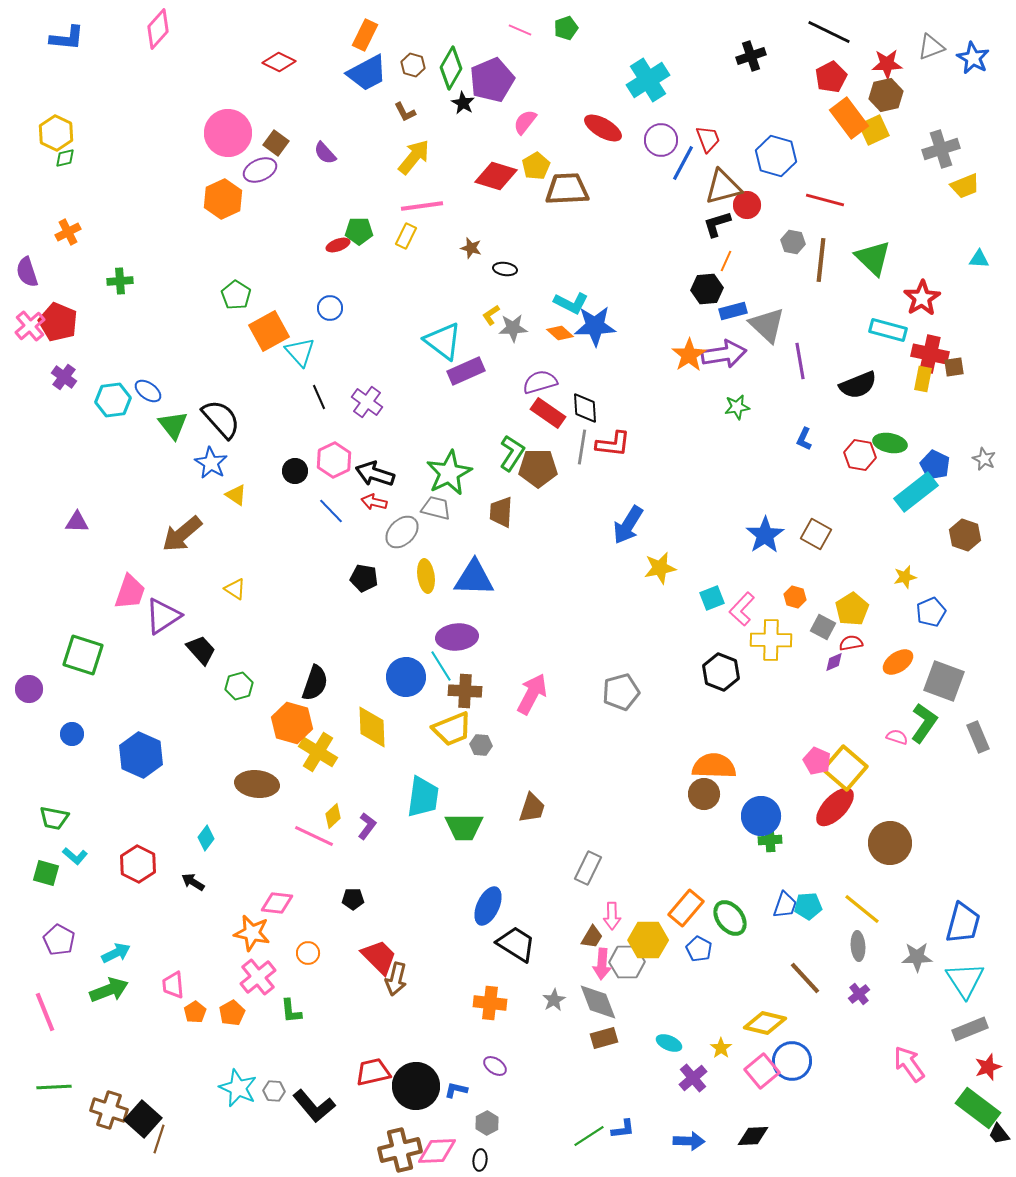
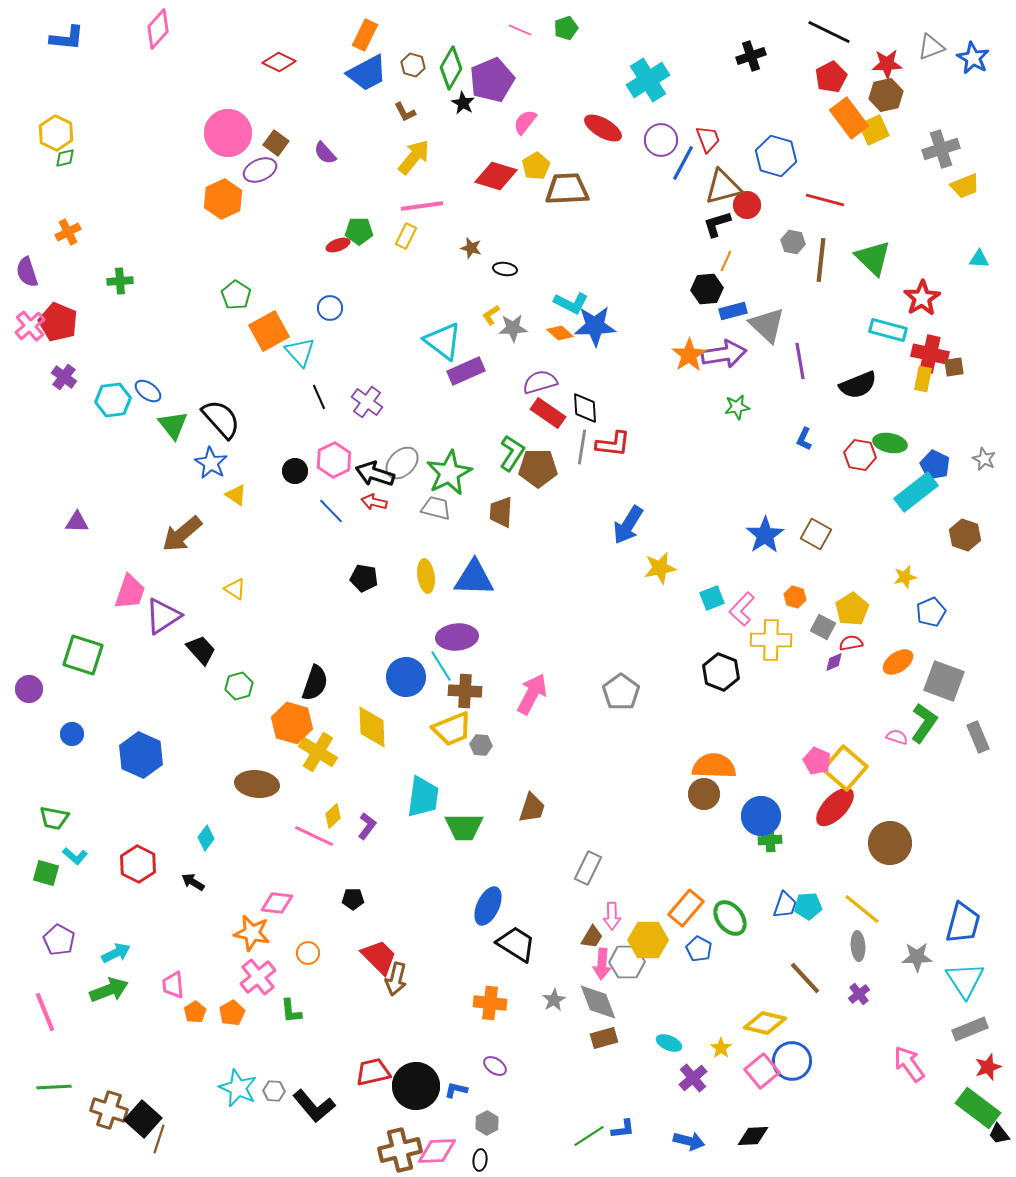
gray ellipse at (402, 532): moved 69 px up
gray pentagon at (621, 692): rotated 21 degrees counterclockwise
blue arrow at (689, 1141): rotated 12 degrees clockwise
